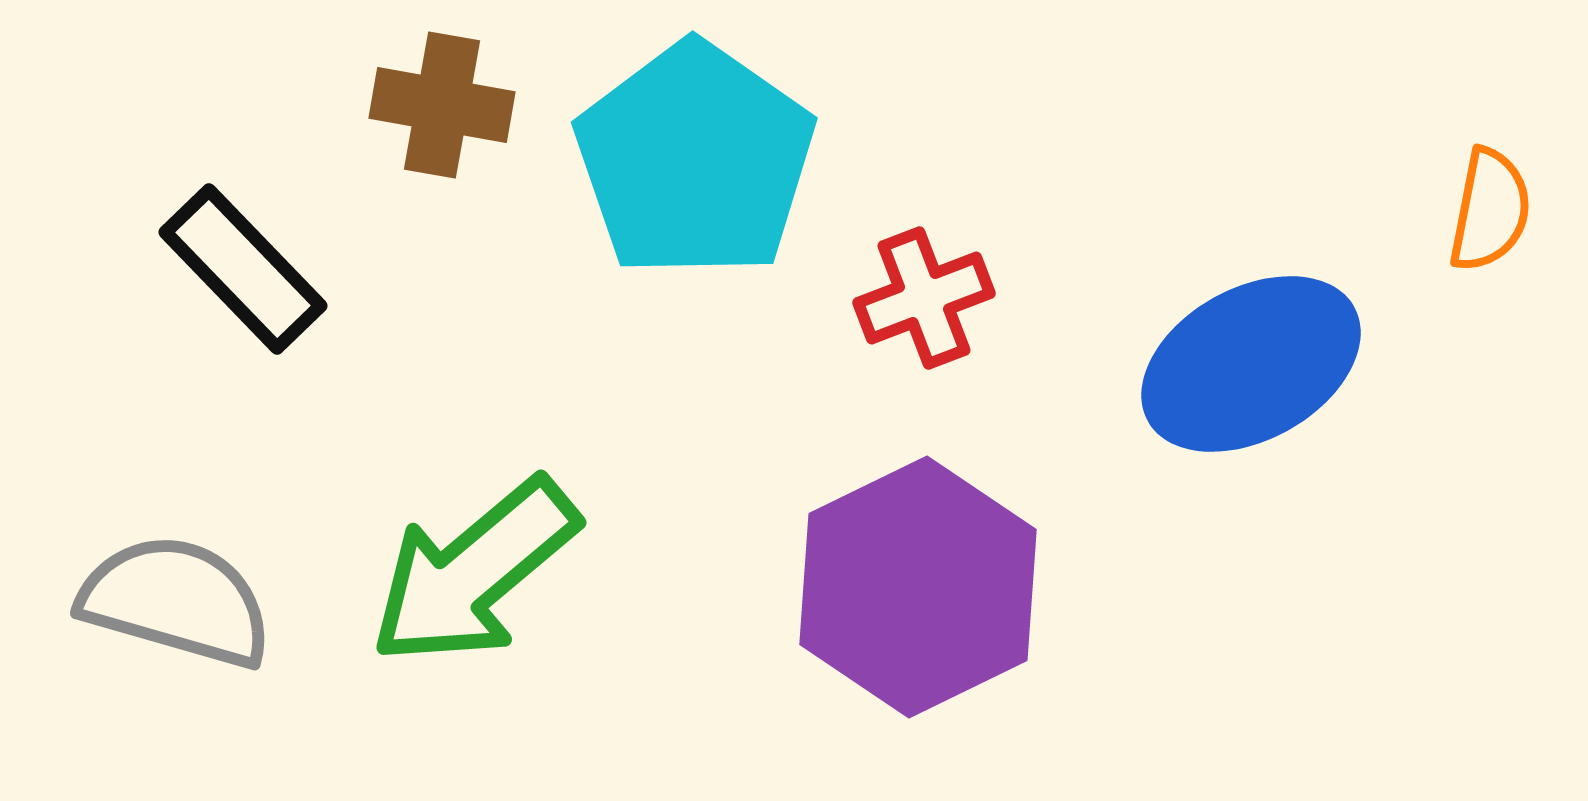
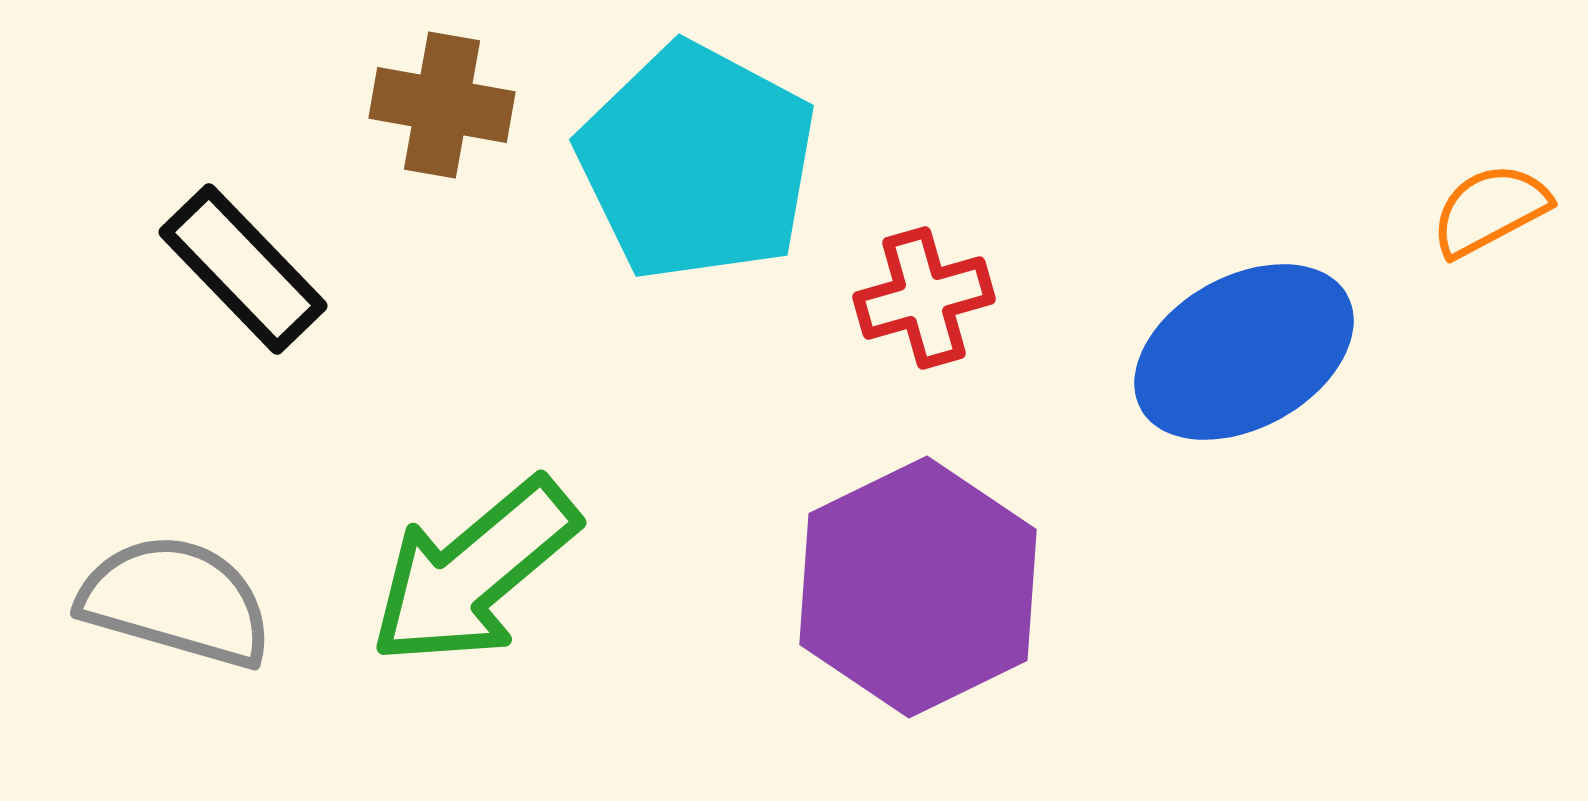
cyan pentagon: moved 2 px right, 2 px down; rotated 7 degrees counterclockwise
orange semicircle: rotated 129 degrees counterclockwise
red cross: rotated 5 degrees clockwise
blue ellipse: moved 7 px left, 12 px up
